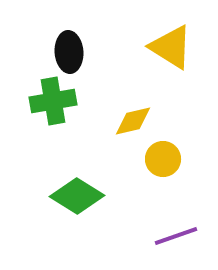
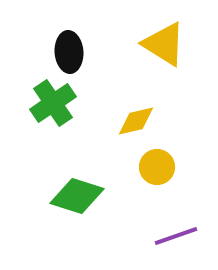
yellow triangle: moved 7 px left, 3 px up
green cross: moved 2 px down; rotated 24 degrees counterclockwise
yellow diamond: moved 3 px right
yellow circle: moved 6 px left, 8 px down
green diamond: rotated 14 degrees counterclockwise
